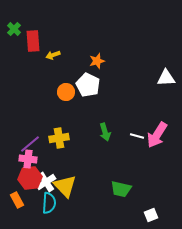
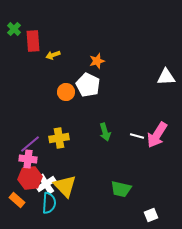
white triangle: moved 1 px up
white cross: moved 2 px down
orange rectangle: rotated 21 degrees counterclockwise
